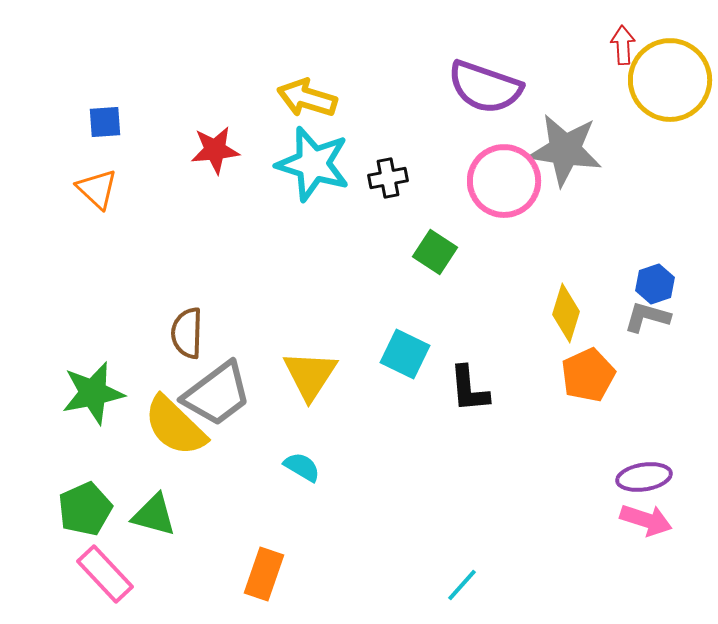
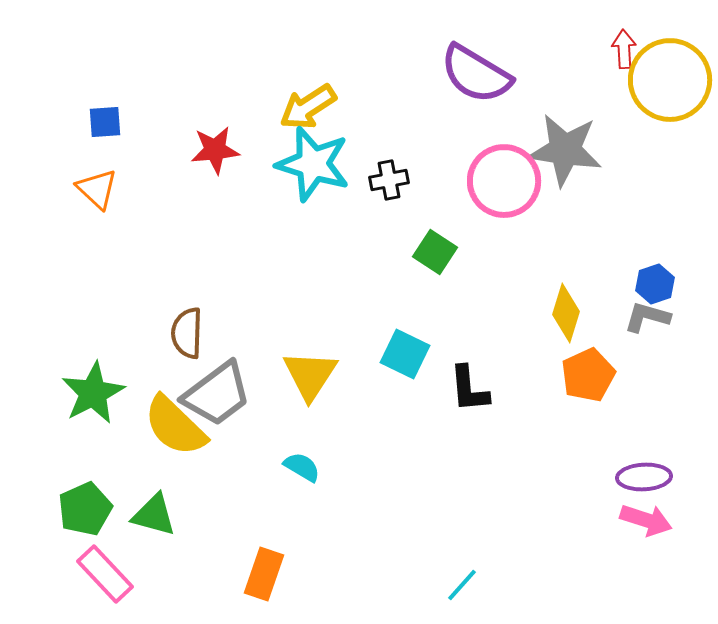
red arrow: moved 1 px right, 4 px down
purple semicircle: moved 9 px left, 13 px up; rotated 12 degrees clockwise
yellow arrow: moved 1 px right, 9 px down; rotated 50 degrees counterclockwise
black cross: moved 1 px right, 2 px down
green star: rotated 16 degrees counterclockwise
purple ellipse: rotated 6 degrees clockwise
